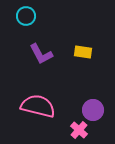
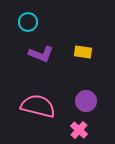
cyan circle: moved 2 px right, 6 px down
purple L-shape: rotated 40 degrees counterclockwise
purple circle: moved 7 px left, 9 px up
